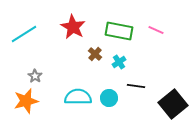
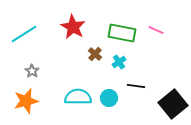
green rectangle: moved 3 px right, 2 px down
gray star: moved 3 px left, 5 px up
